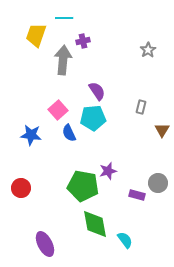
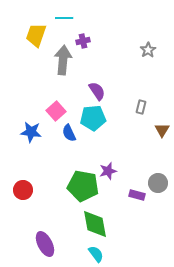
pink square: moved 2 px left, 1 px down
blue star: moved 3 px up
red circle: moved 2 px right, 2 px down
cyan semicircle: moved 29 px left, 14 px down
